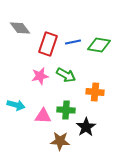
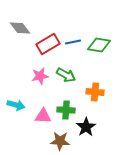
red rectangle: rotated 40 degrees clockwise
